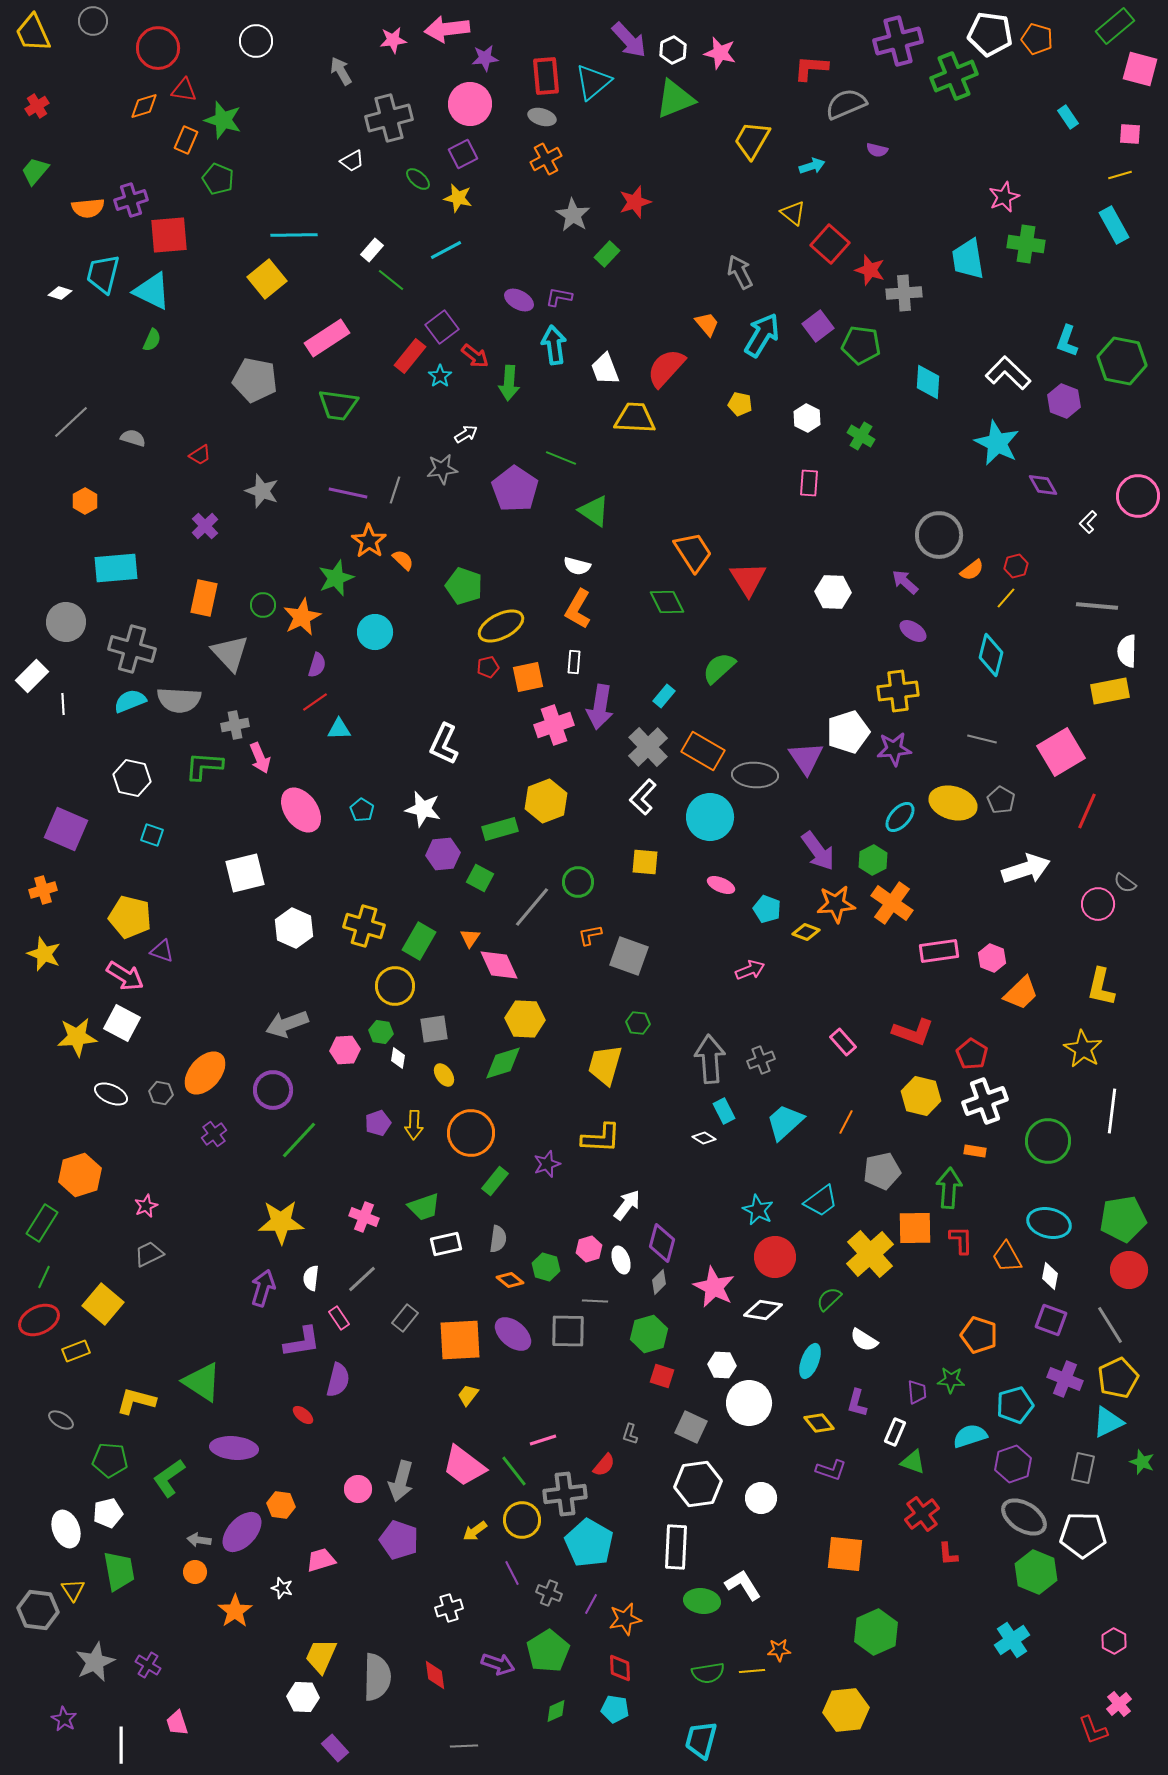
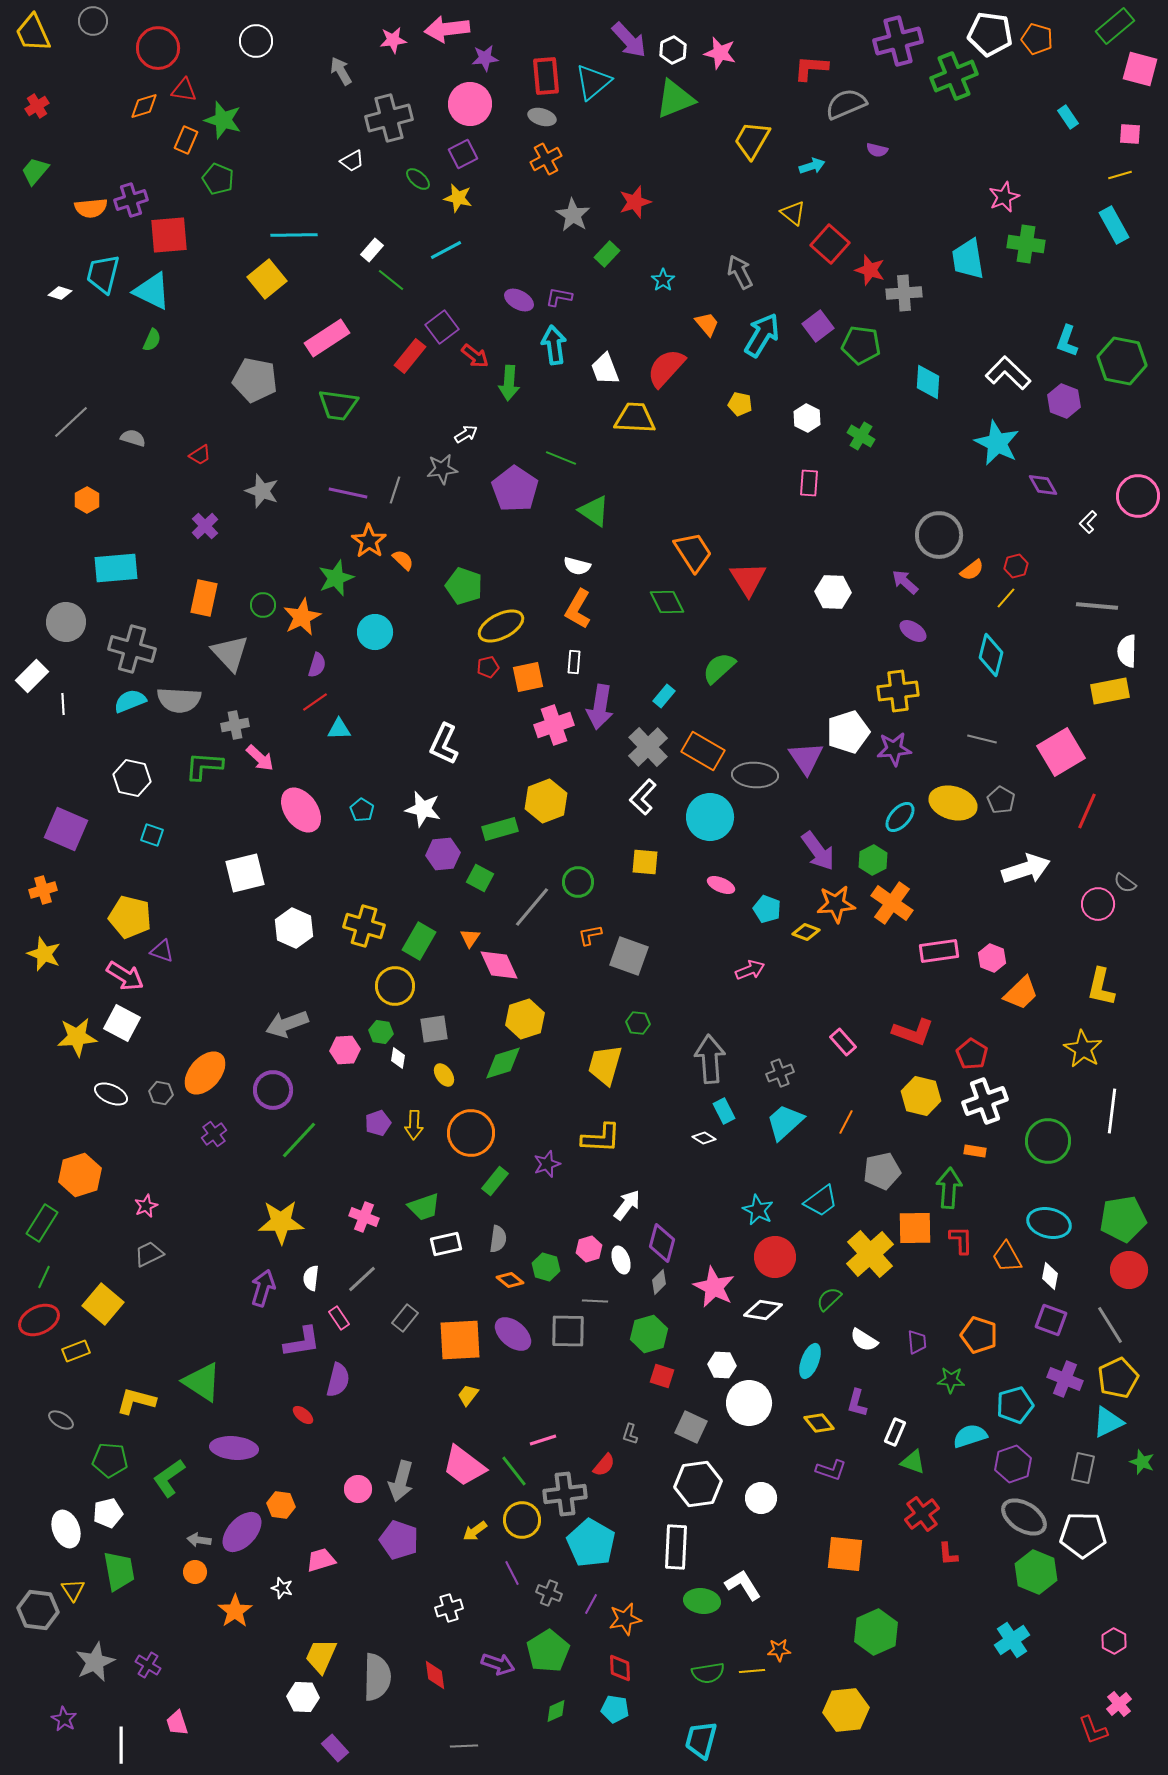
orange semicircle at (88, 208): moved 3 px right
cyan star at (440, 376): moved 223 px right, 96 px up
orange hexagon at (85, 501): moved 2 px right, 1 px up
pink arrow at (260, 758): rotated 24 degrees counterclockwise
yellow hexagon at (525, 1019): rotated 21 degrees counterclockwise
gray cross at (761, 1060): moved 19 px right, 13 px down
purple trapezoid at (917, 1392): moved 50 px up
cyan pentagon at (589, 1543): moved 2 px right
